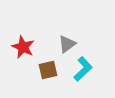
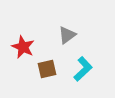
gray triangle: moved 9 px up
brown square: moved 1 px left, 1 px up
